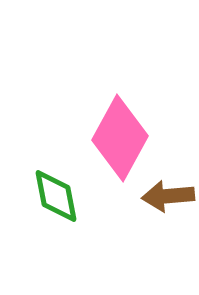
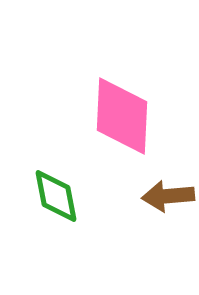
pink diamond: moved 2 px right, 22 px up; rotated 26 degrees counterclockwise
